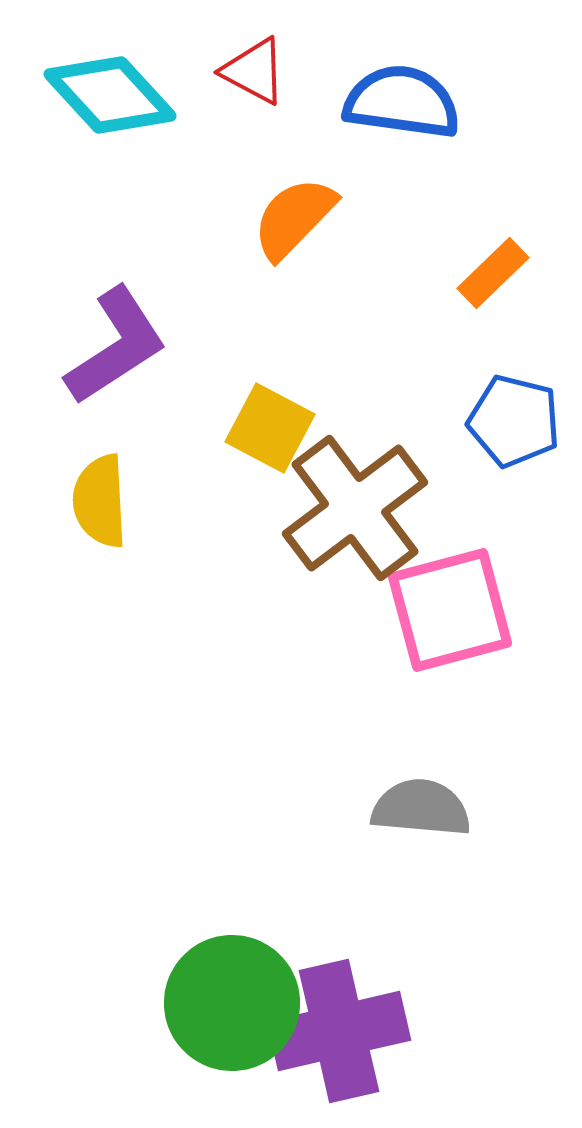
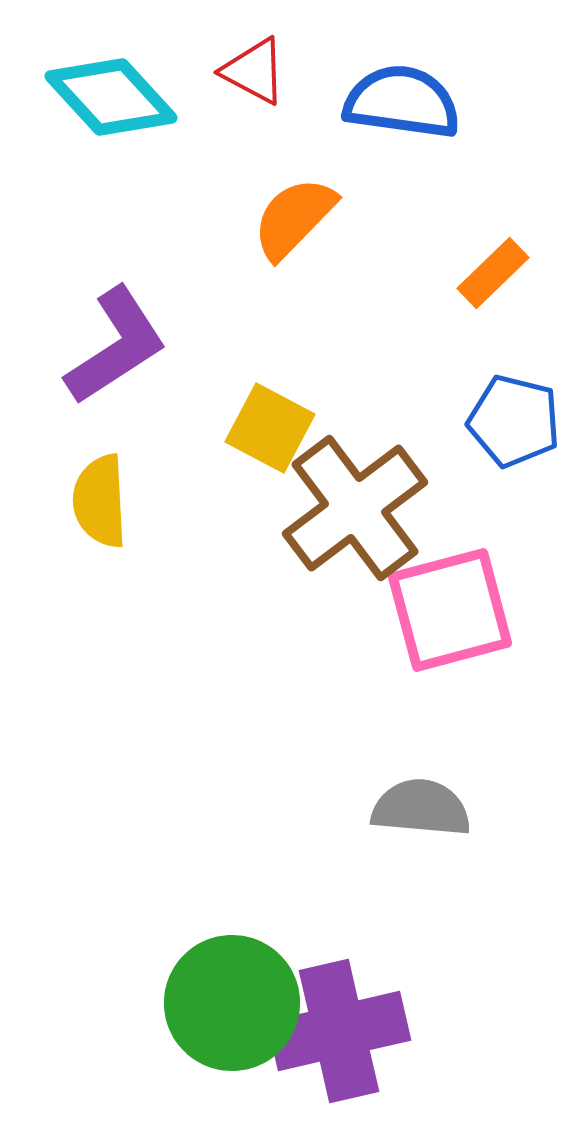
cyan diamond: moved 1 px right, 2 px down
